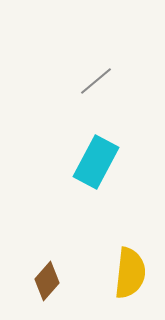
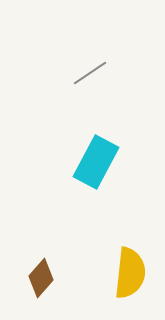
gray line: moved 6 px left, 8 px up; rotated 6 degrees clockwise
brown diamond: moved 6 px left, 3 px up
